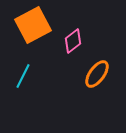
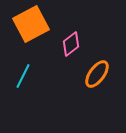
orange square: moved 2 px left, 1 px up
pink diamond: moved 2 px left, 3 px down
